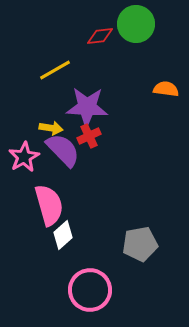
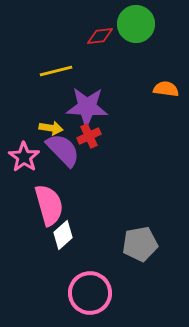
yellow line: moved 1 px right, 1 px down; rotated 16 degrees clockwise
pink star: rotated 8 degrees counterclockwise
pink circle: moved 3 px down
